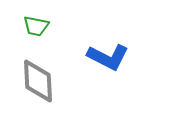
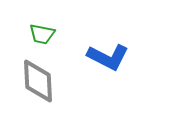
green trapezoid: moved 6 px right, 8 px down
